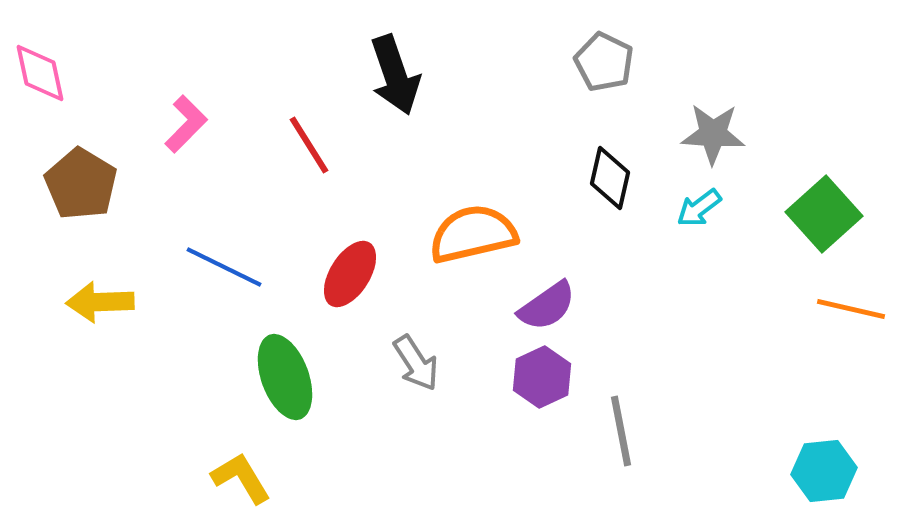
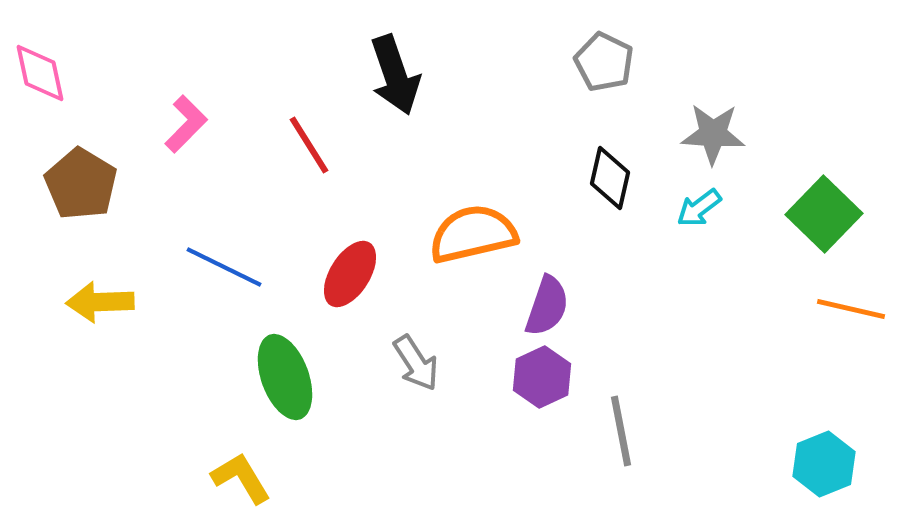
green square: rotated 4 degrees counterclockwise
purple semicircle: rotated 36 degrees counterclockwise
cyan hexagon: moved 7 px up; rotated 16 degrees counterclockwise
